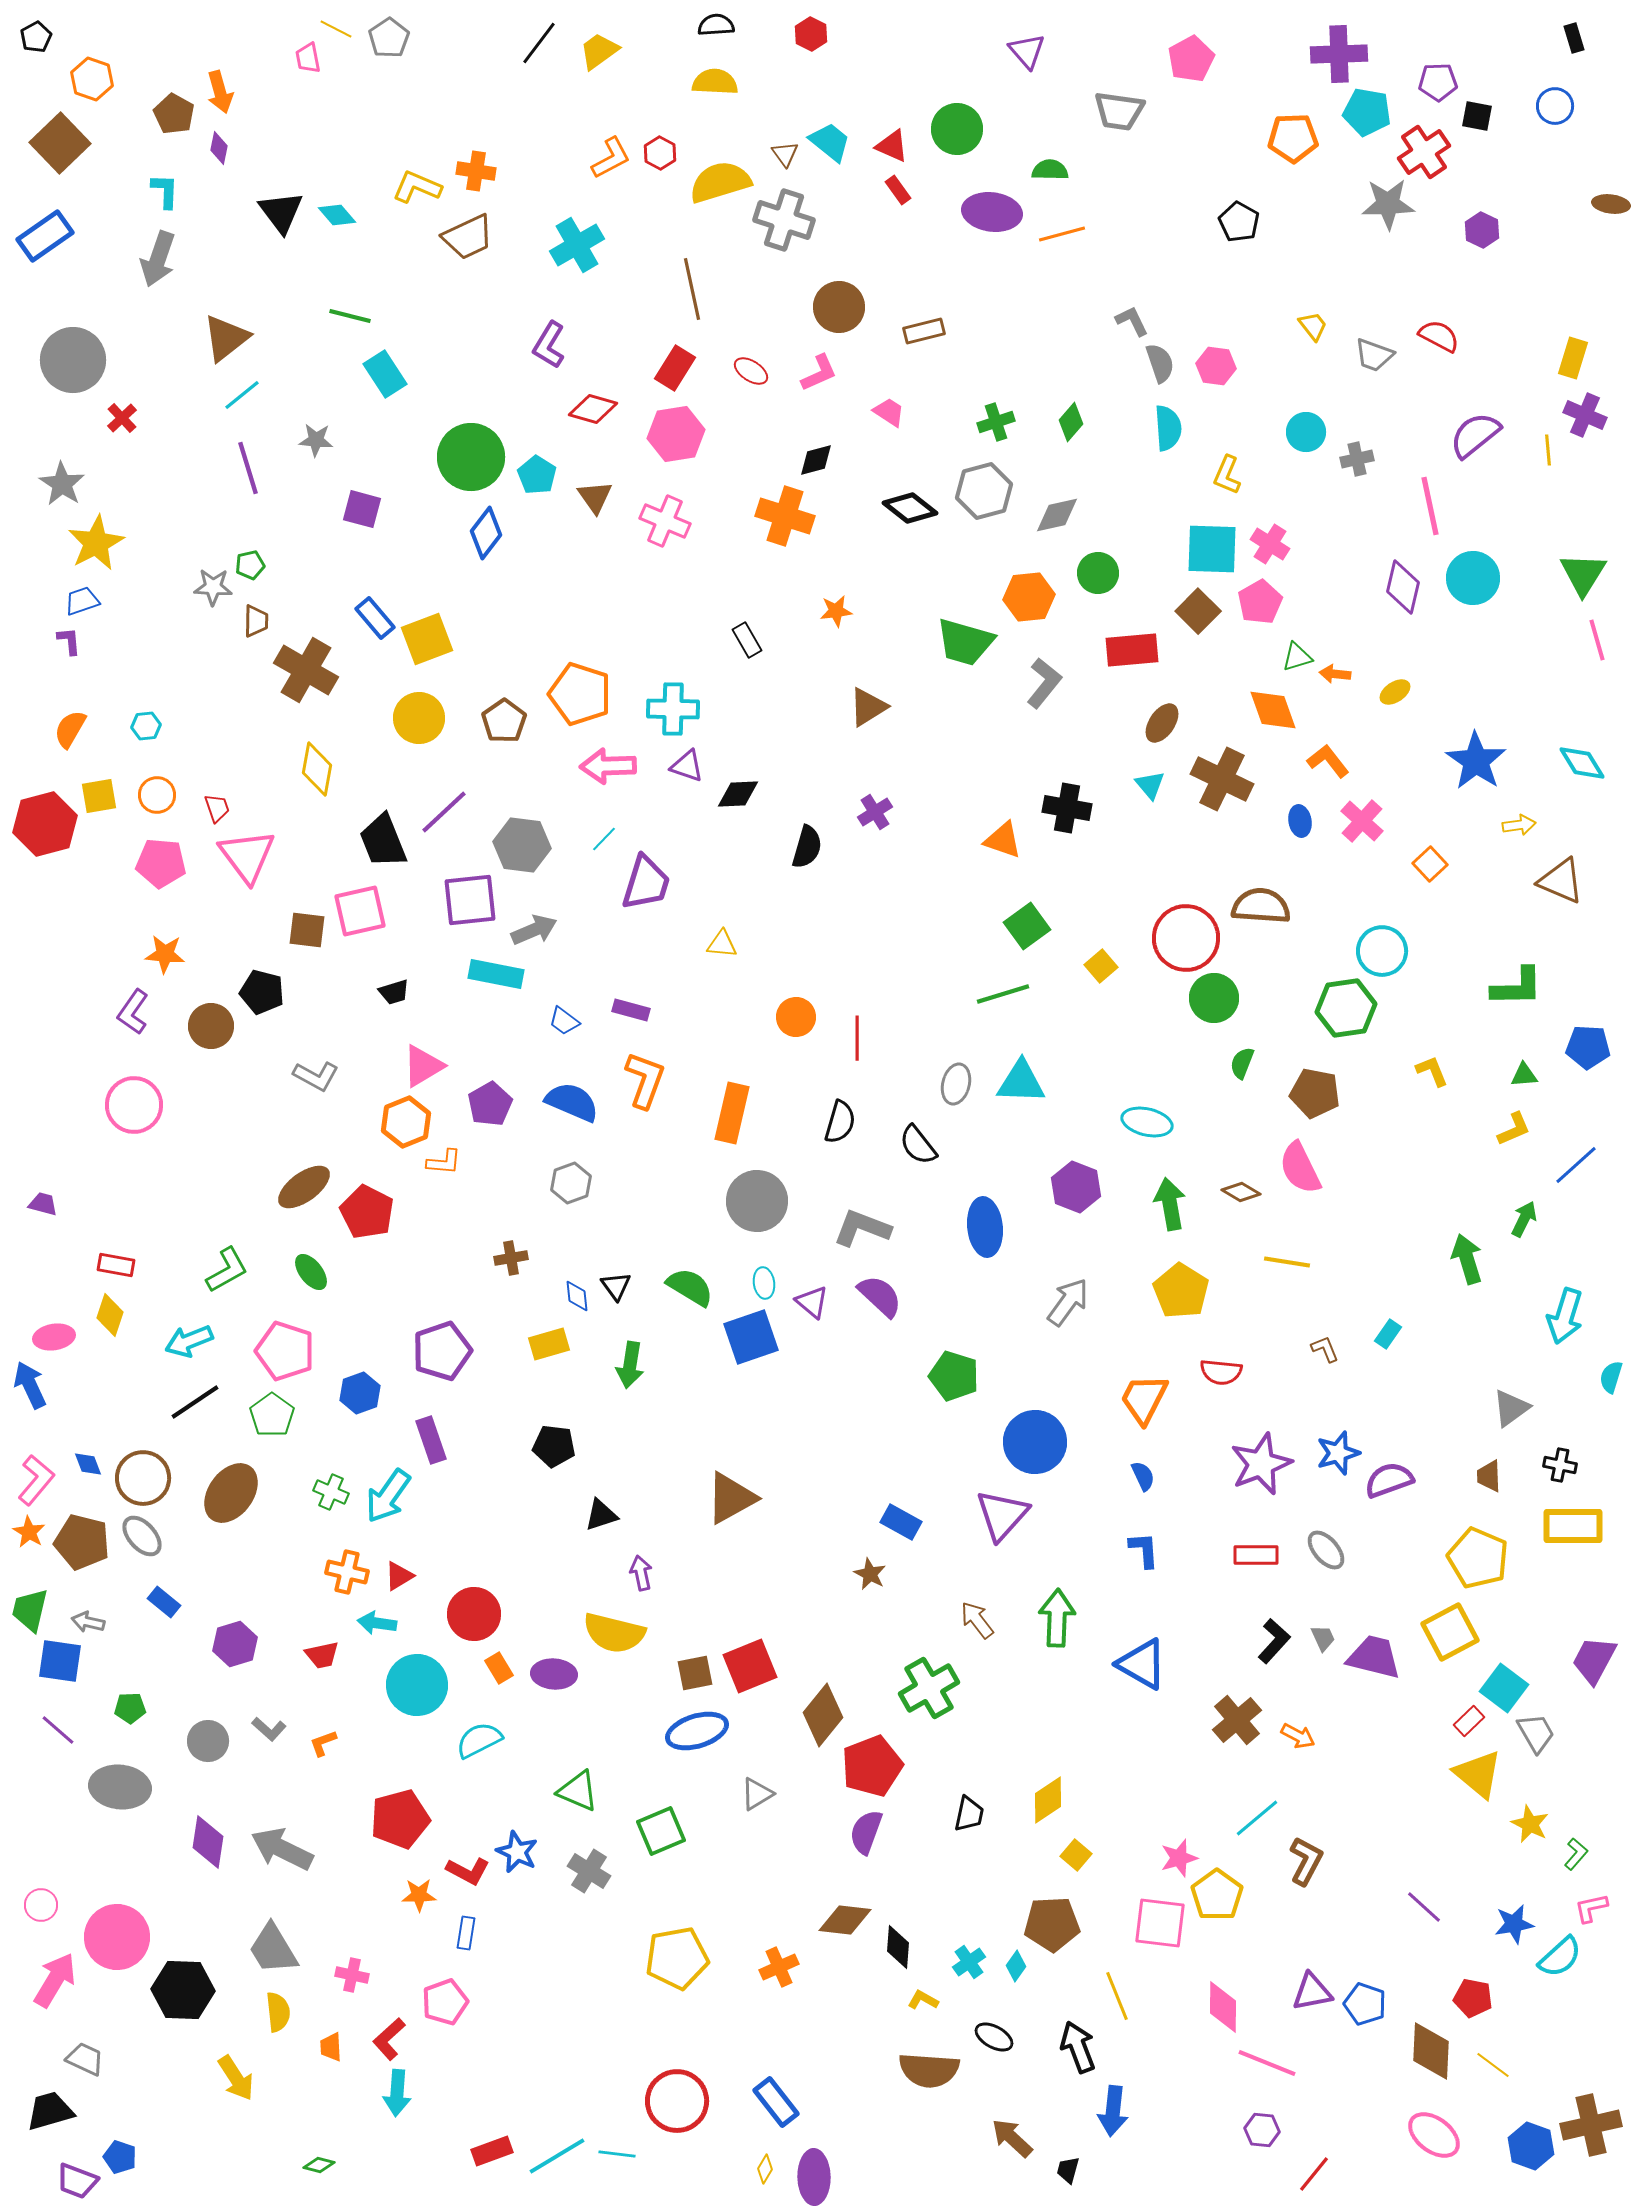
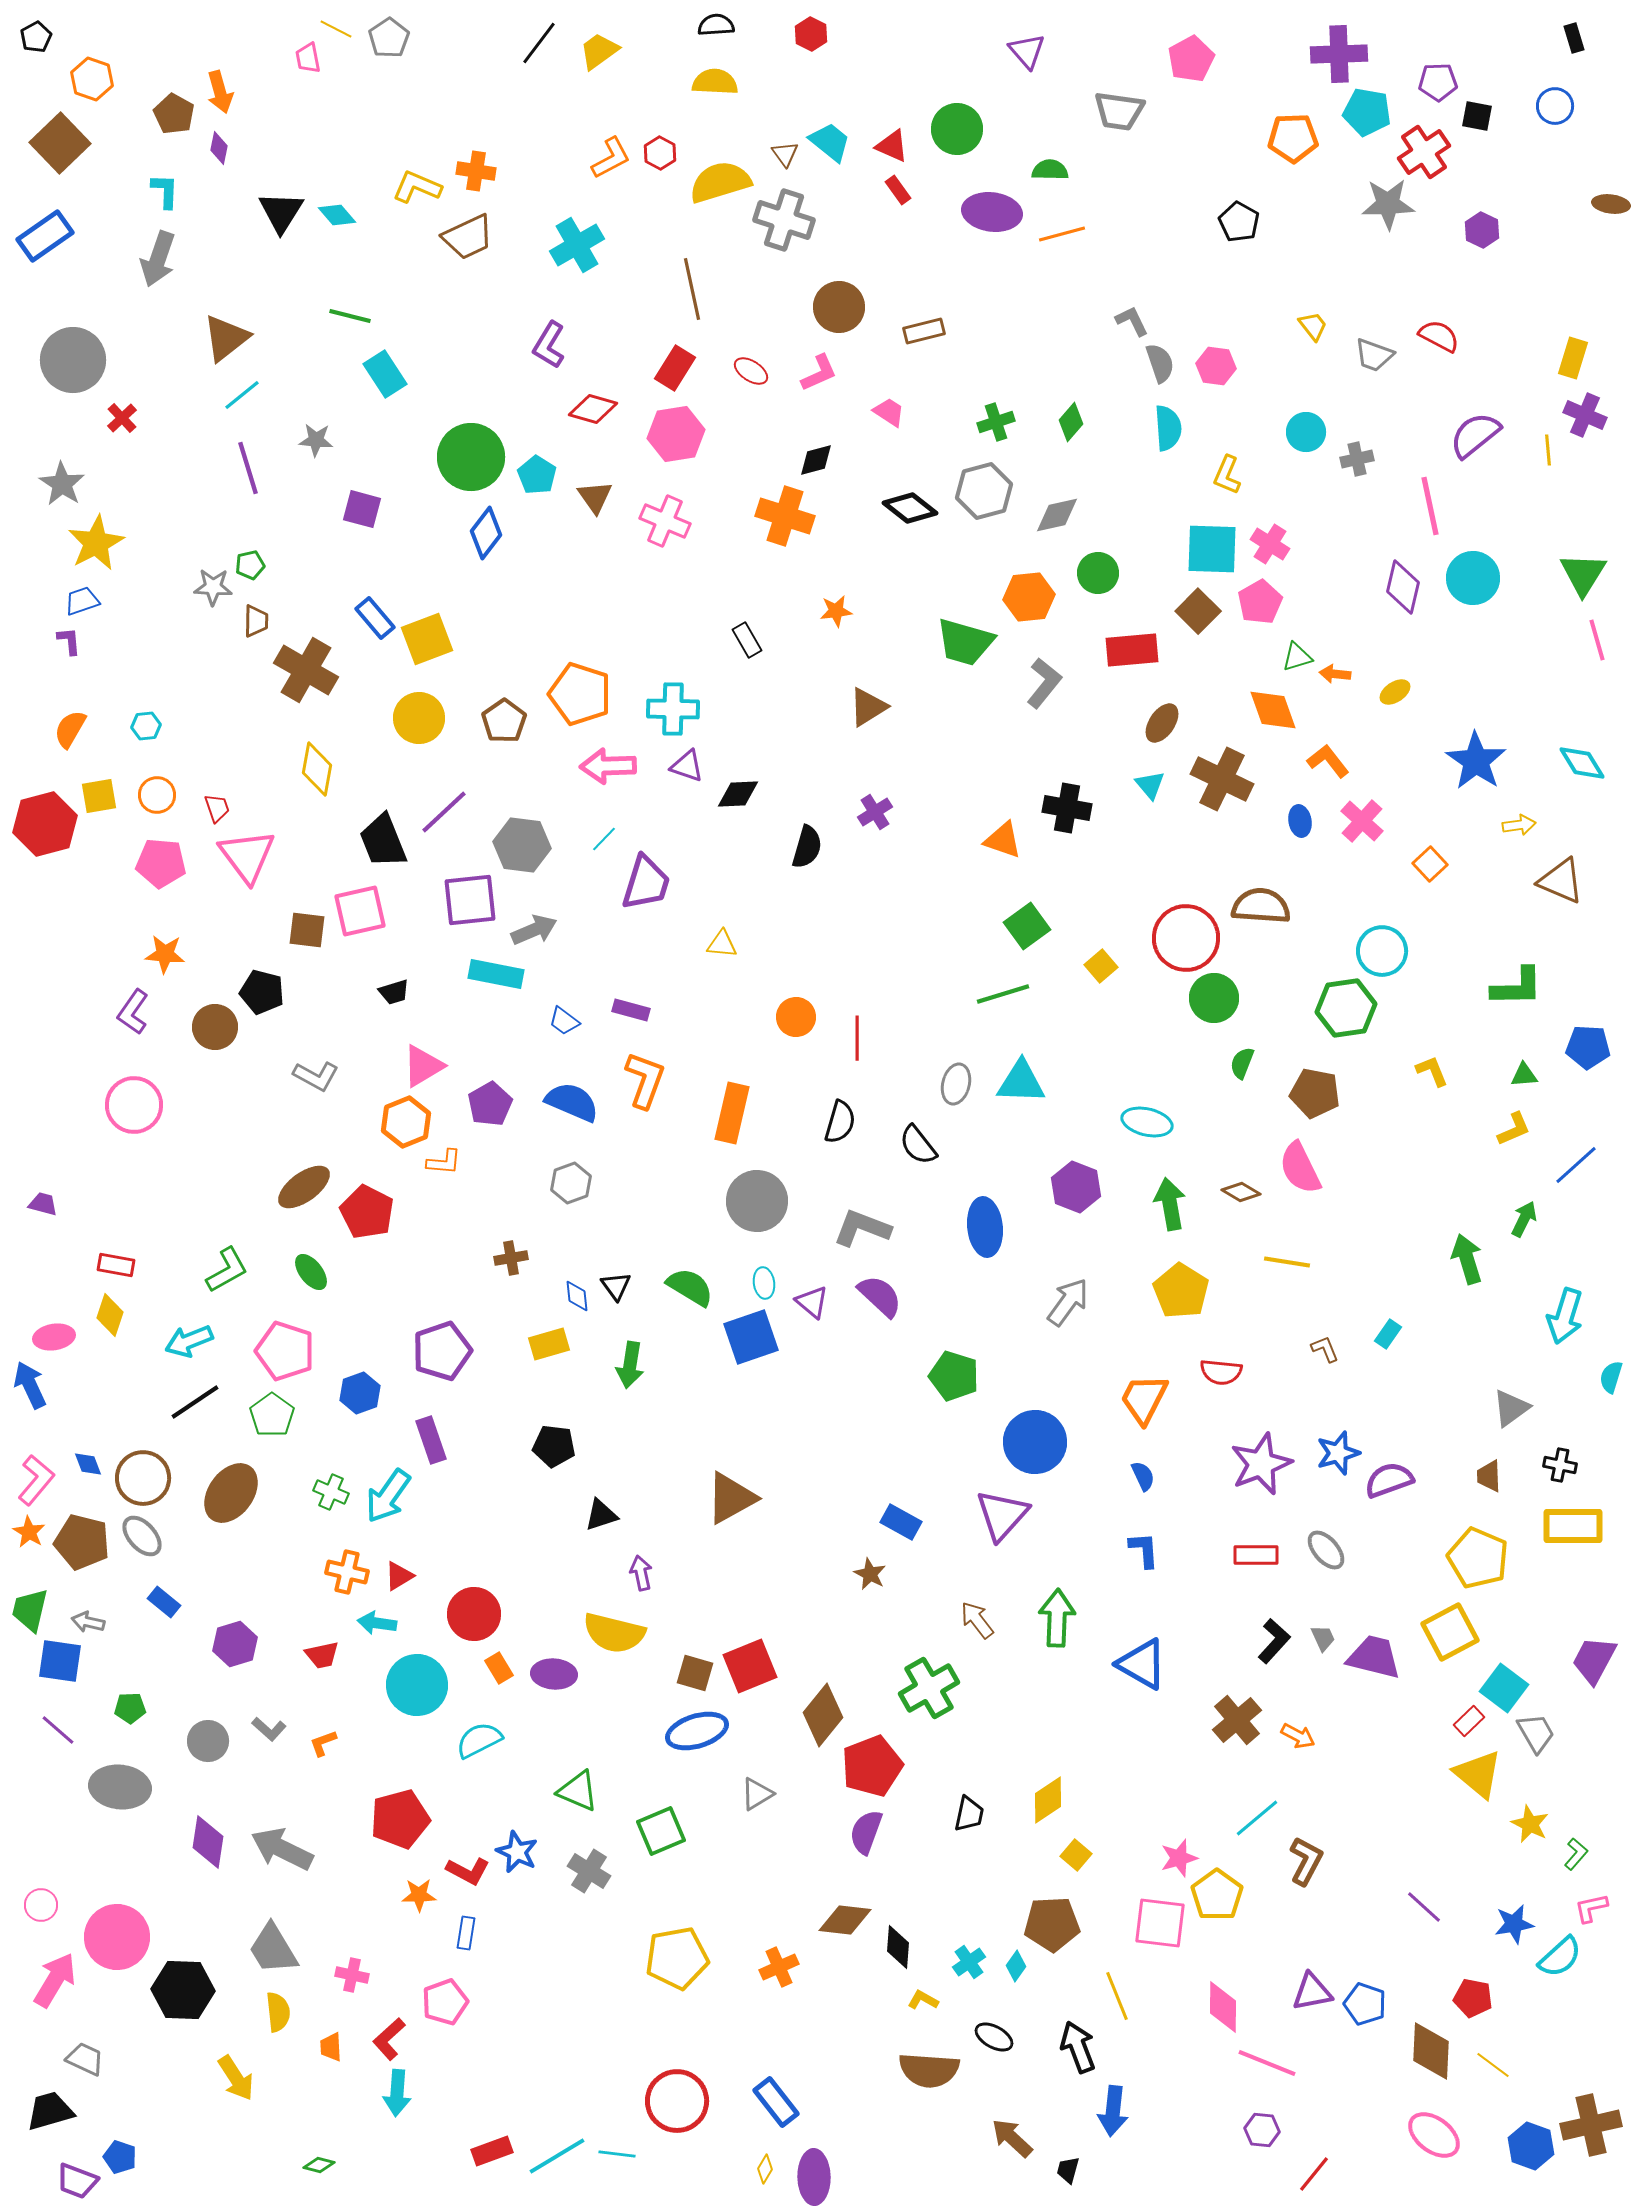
black triangle at (281, 212): rotated 9 degrees clockwise
brown circle at (211, 1026): moved 4 px right, 1 px down
brown square at (695, 1673): rotated 27 degrees clockwise
